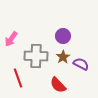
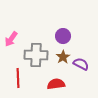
gray cross: moved 1 px up
red line: rotated 18 degrees clockwise
red semicircle: moved 2 px left, 1 px up; rotated 126 degrees clockwise
